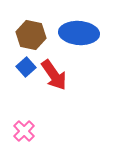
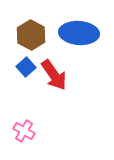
brown hexagon: rotated 16 degrees clockwise
pink cross: rotated 15 degrees counterclockwise
